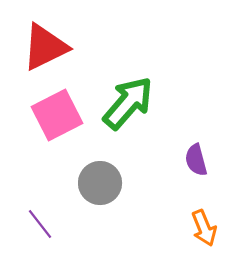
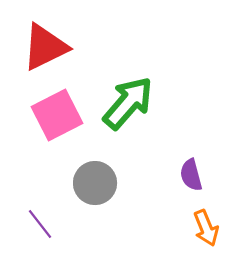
purple semicircle: moved 5 px left, 15 px down
gray circle: moved 5 px left
orange arrow: moved 2 px right
